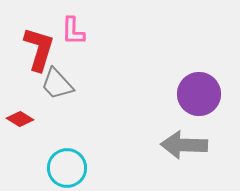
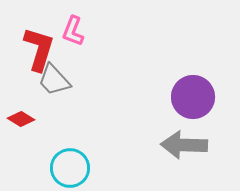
pink L-shape: rotated 20 degrees clockwise
gray trapezoid: moved 3 px left, 4 px up
purple circle: moved 6 px left, 3 px down
red diamond: moved 1 px right
cyan circle: moved 3 px right
